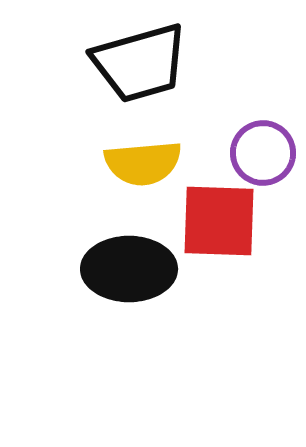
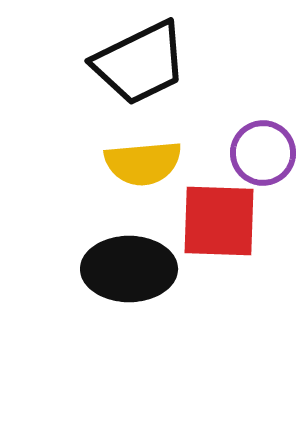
black trapezoid: rotated 10 degrees counterclockwise
